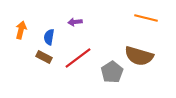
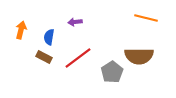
brown semicircle: rotated 16 degrees counterclockwise
